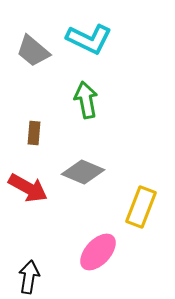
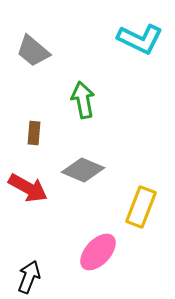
cyan L-shape: moved 51 px right
green arrow: moved 3 px left
gray diamond: moved 2 px up
black arrow: rotated 12 degrees clockwise
